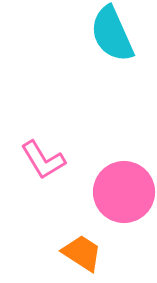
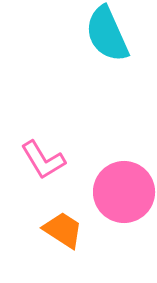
cyan semicircle: moved 5 px left
orange trapezoid: moved 19 px left, 23 px up
